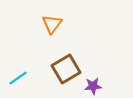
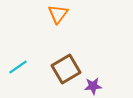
orange triangle: moved 6 px right, 10 px up
cyan line: moved 11 px up
